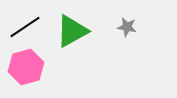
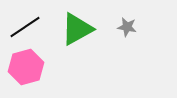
green triangle: moved 5 px right, 2 px up
